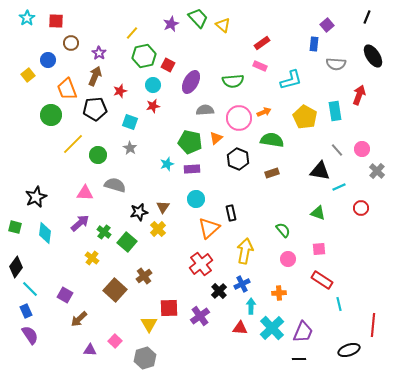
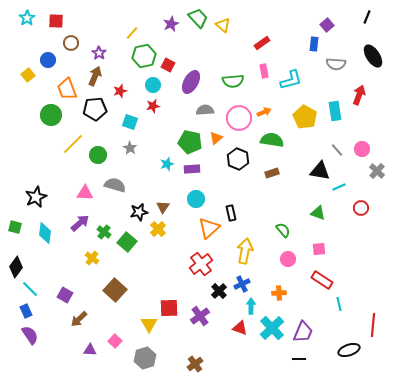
pink rectangle at (260, 66): moved 4 px right, 5 px down; rotated 56 degrees clockwise
brown cross at (144, 276): moved 51 px right, 88 px down
red triangle at (240, 328): rotated 14 degrees clockwise
